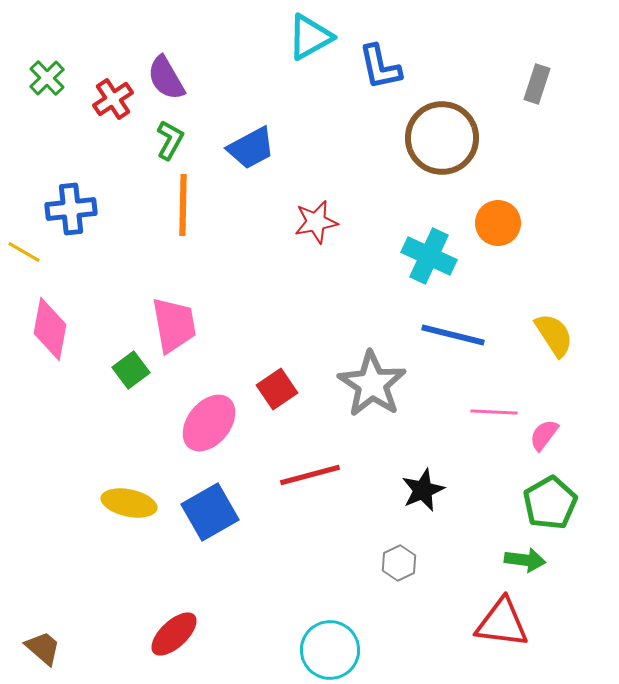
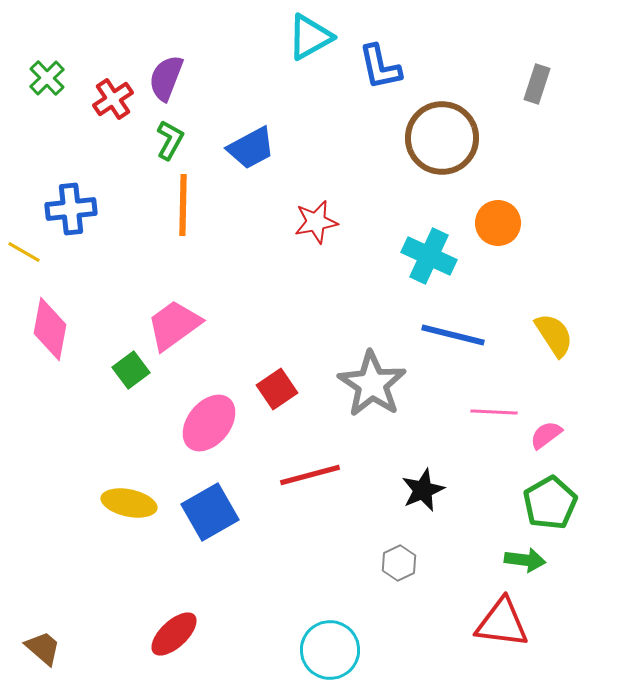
purple semicircle: rotated 51 degrees clockwise
pink trapezoid: rotated 116 degrees counterclockwise
pink semicircle: moved 2 px right; rotated 16 degrees clockwise
